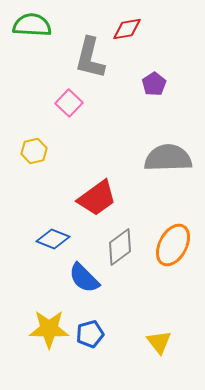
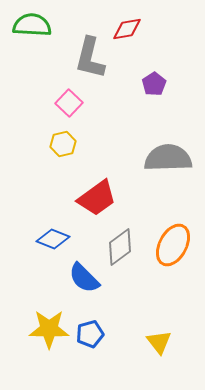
yellow hexagon: moved 29 px right, 7 px up
